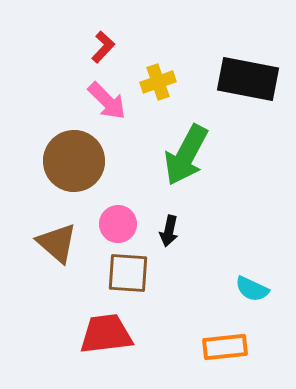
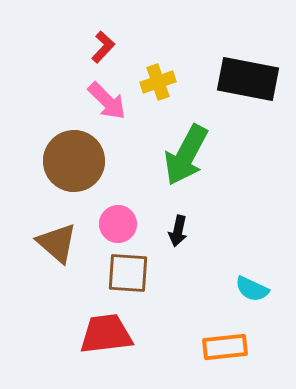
black arrow: moved 9 px right
